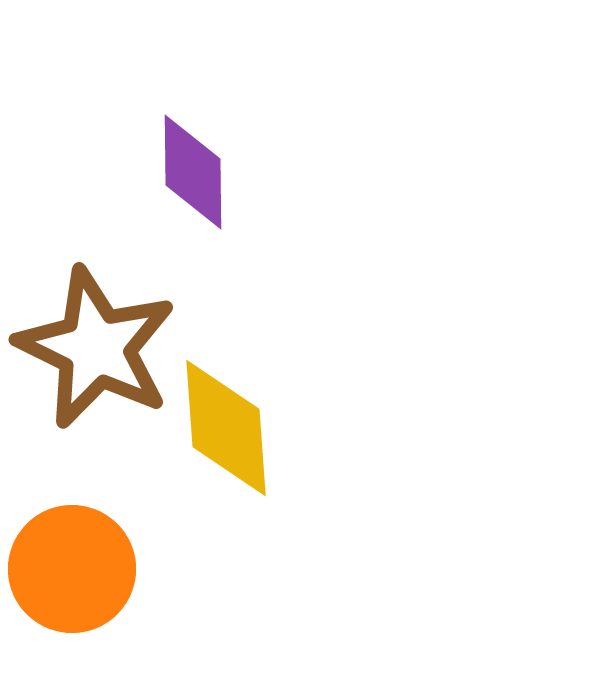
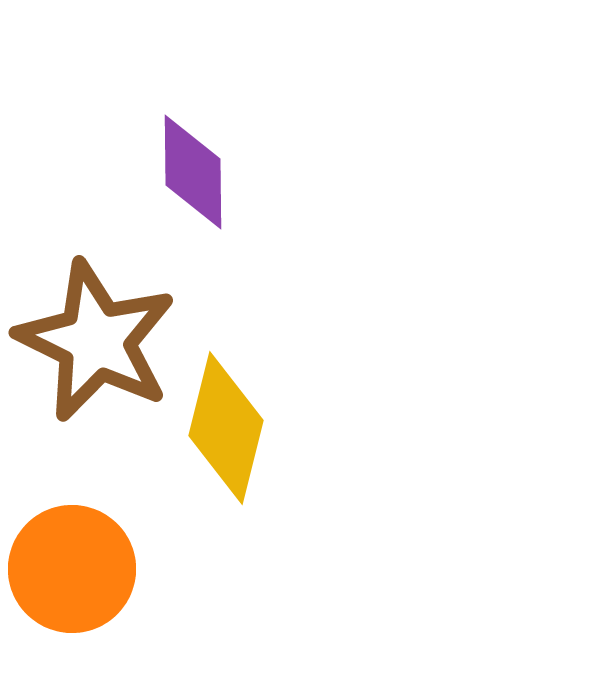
brown star: moved 7 px up
yellow diamond: rotated 18 degrees clockwise
